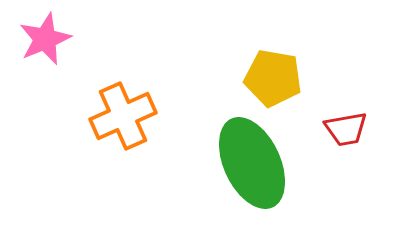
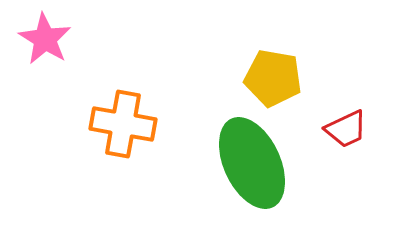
pink star: rotated 18 degrees counterclockwise
orange cross: moved 8 px down; rotated 34 degrees clockwise
red trapezoid: rotated 15 degrees counterclockwise
